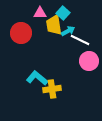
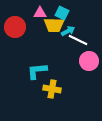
cyan square: moved 1 px left; rotated 16 degrees counterclockwise
yellow trapezoid: rotated 80 degrees counterclockwise
red circle: moved 6 px left, 6 px up
white line: moved 2 px left
cyan L-shape: moved 7 px up; rotated 45 degrees counterclockwise
yellow cross: rotated 18 degrees clockwise
